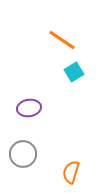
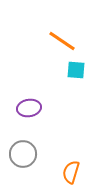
orange line: moved 1 px down
cyan square: moved 2 px right, 2 px up; rotated 36 degrees clockwise
